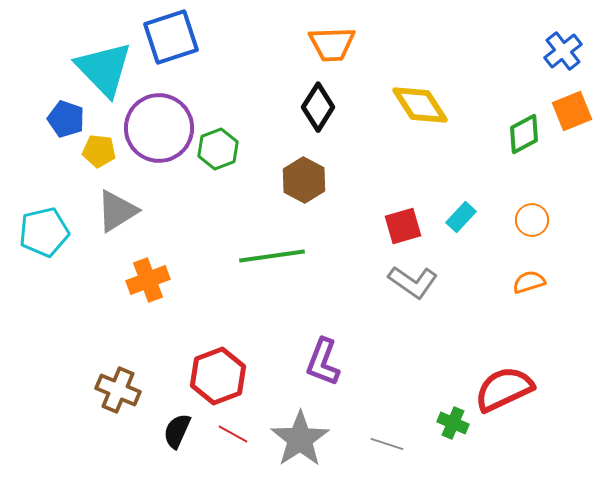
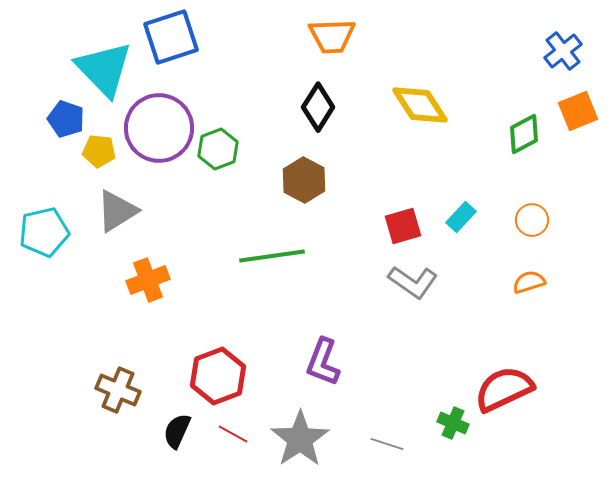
orange trapezoid: moved 8 px up
orange square: moved 6 px right
